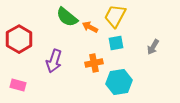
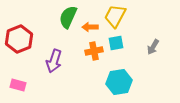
green semicircle: moved 1 px right; rotated 75 degrees clockwise
orange arrow: rotated 28 degrees counterclockwise
red hexagon: rotated 8 degrees clockwise
orange cross: moved 12 px up
